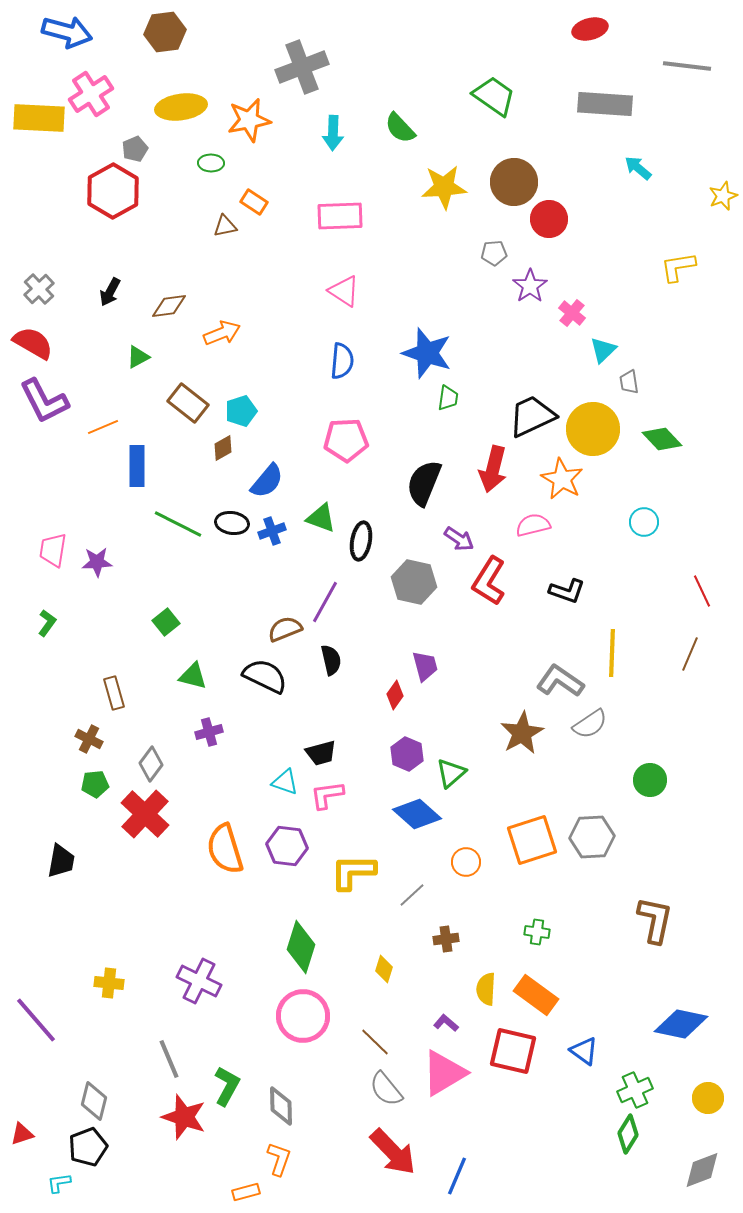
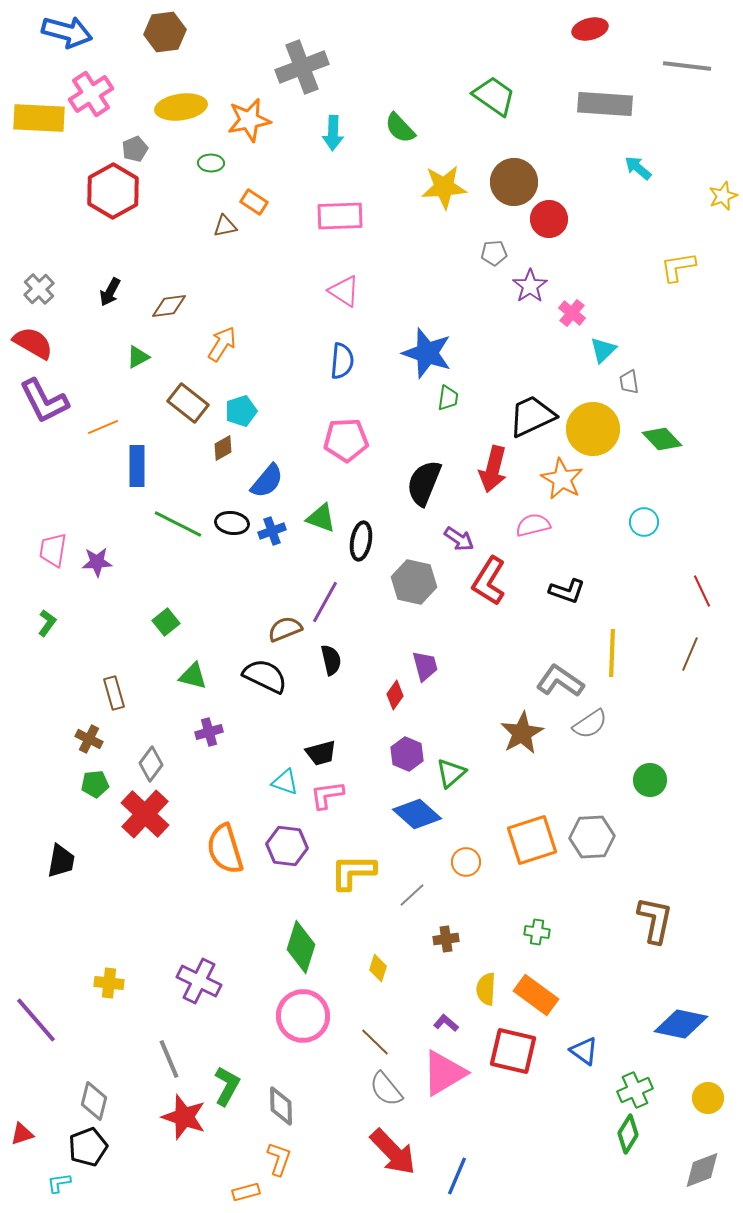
orange arrow at (222, 333): moved 11 px down; rotated 36 degrees counterclockwise
yellow diamond at (384, 969): moved 6 px left, 1 px up
